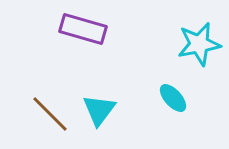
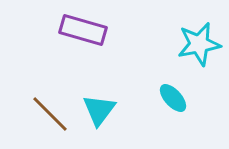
purple rectangle: moved 1 px down
